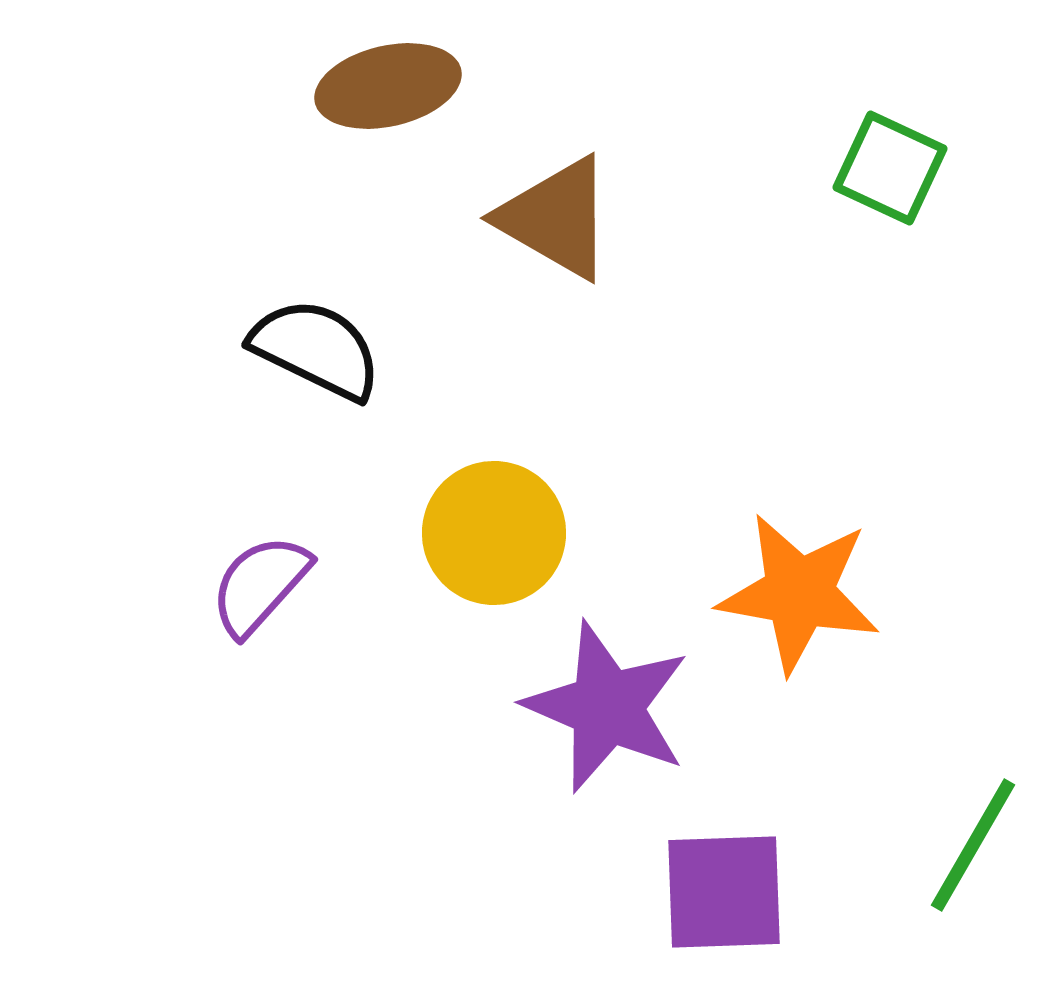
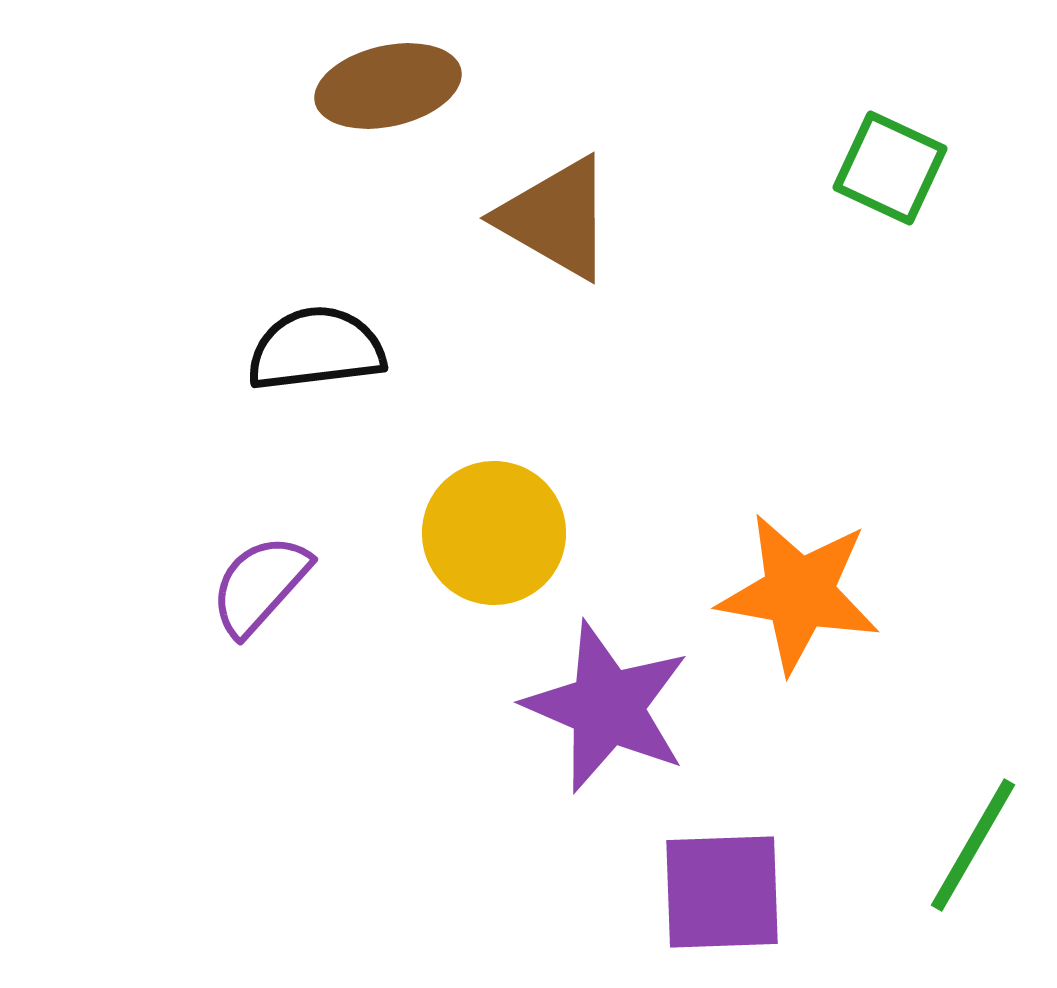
black semicircle: rotated 33 degrees counterclockwise
purple square: moved 2 px left
